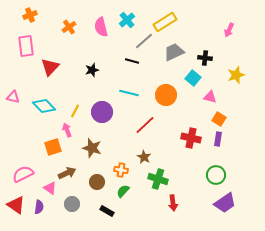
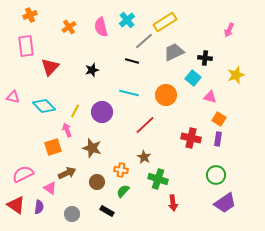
gray circle at (72, 204): moved 10 px down
